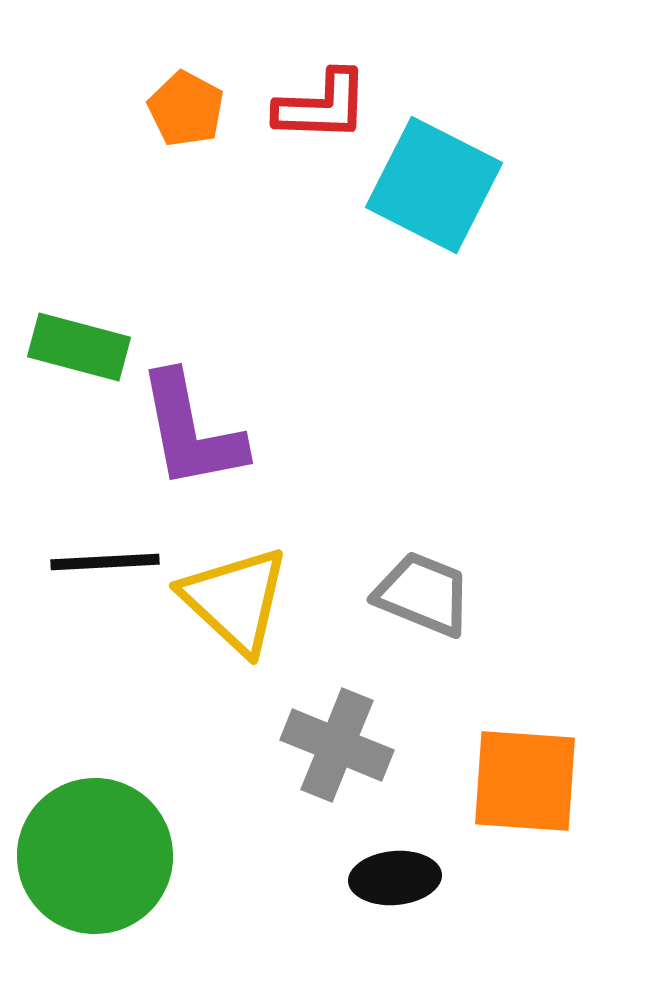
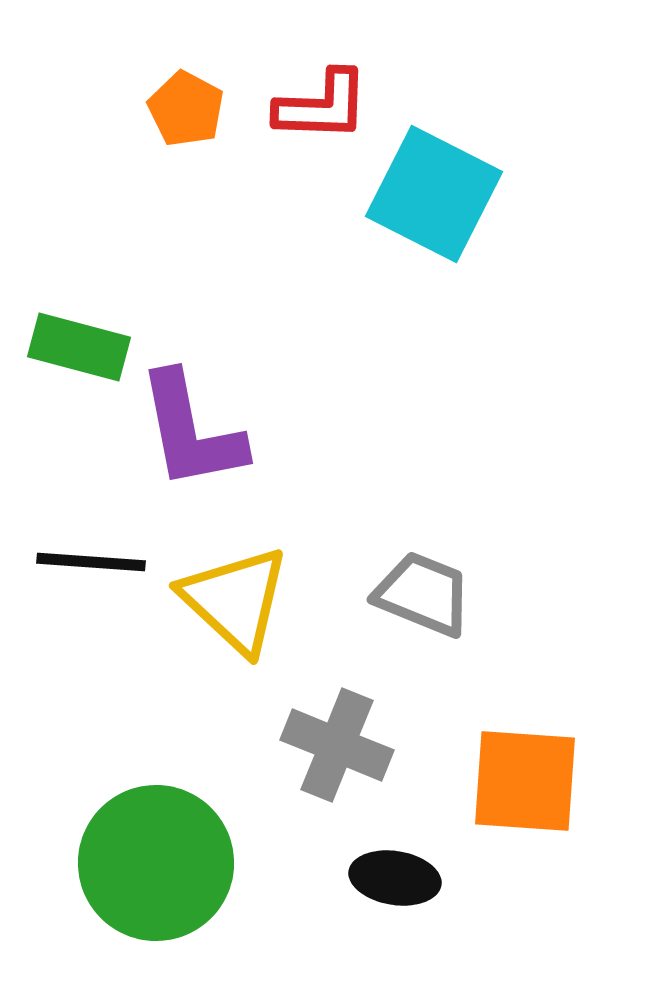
cyan square: moved 9 px down
black line: moved 14 px left; rotated 7 degrees clockwise
green circle: moved 61 px right, 7 px down
black ellipse: rotated 14 degrees clockwise
